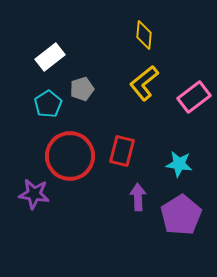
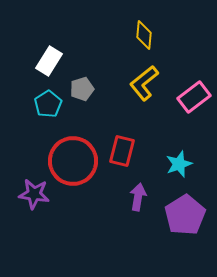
white rectangle: moved 1 px left, 4 px down; rotated 20 degrees counterclockwise
red circle: moved 3 px right, 5 px down
cyan star: rotated 28 degrees counterclockwise
purple arrow: rotated 12 degrees clockwise
purple pentagon: moved 4 px right
